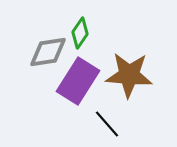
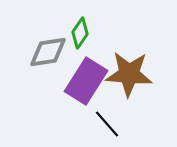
brown star: moved 1 px up
purple rectangle: moved 8 px right
